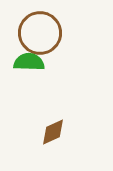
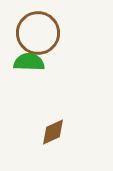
brown circle: moved 2 px left
